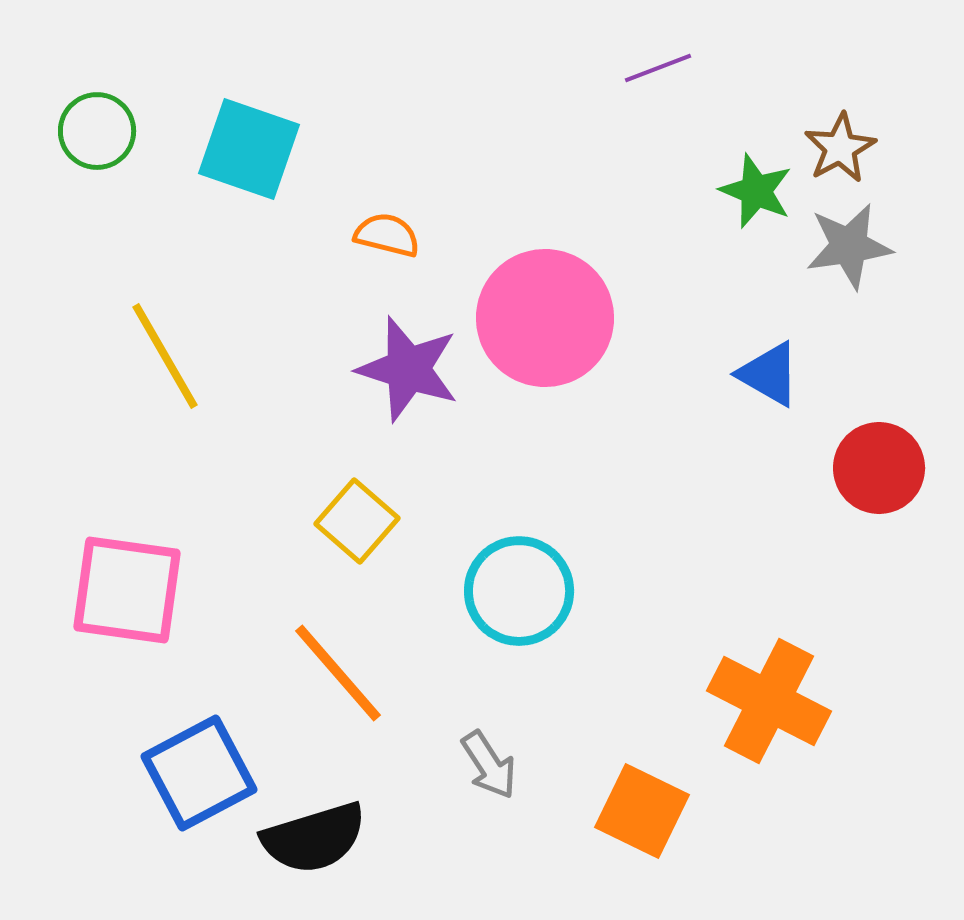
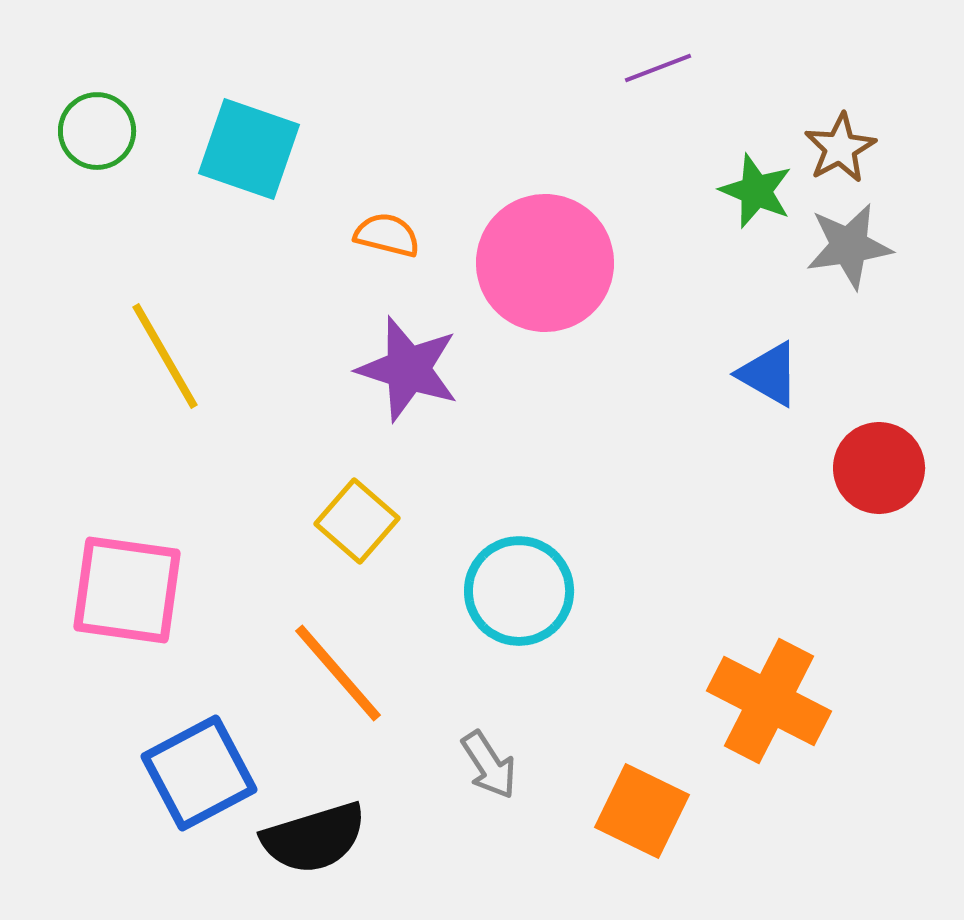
pink circle: moved 55 px up
